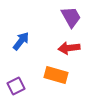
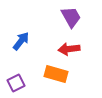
red arrow: moved 1 px down
orange rectangle: moved 1 px up
purple square: moved 3 px up
